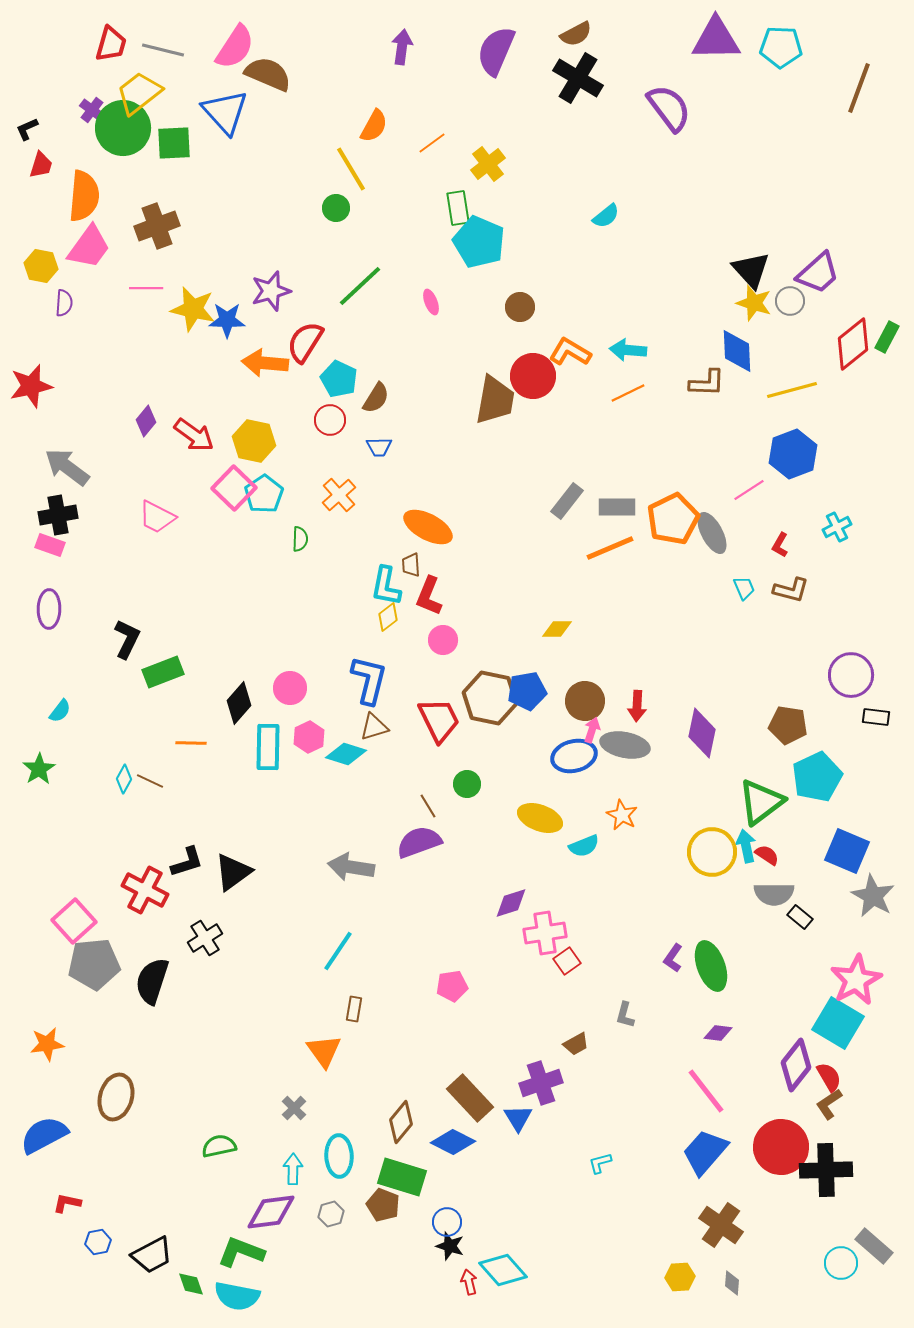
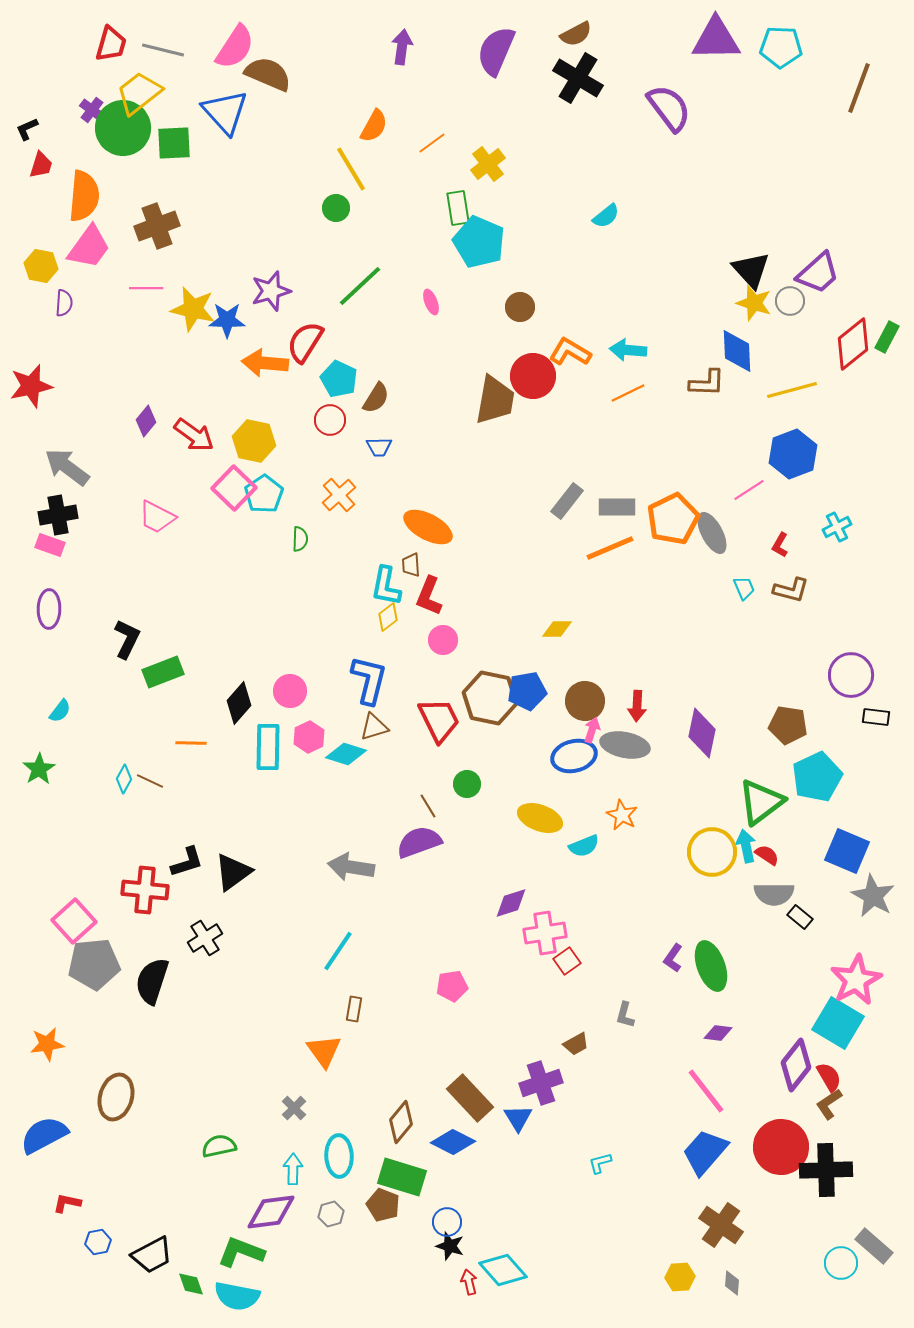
pink circle at (290, 688): moved 3 px down
red cross at (145, 890): rotated 21 degrees counterclockwise
